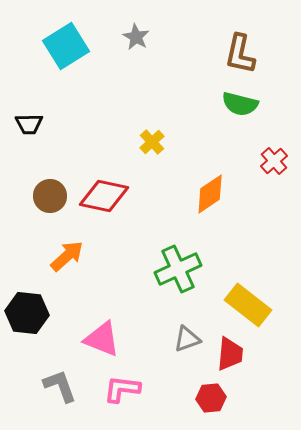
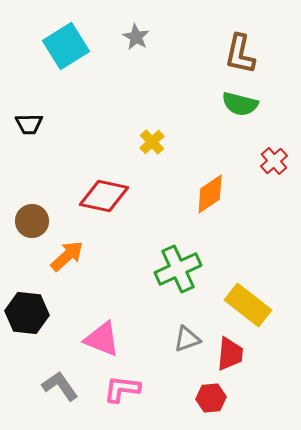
brown circle: moved 18 px left, 25 px down
gray L-shape: rotated 15 degrees counterclockwise
